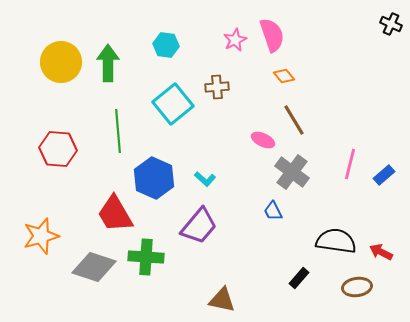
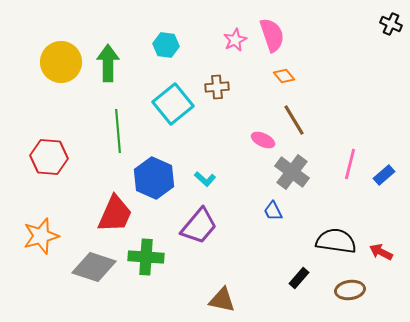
red hexagon: moved 9 px left, 8 px down
red trapezoid: rotated 126 degrees counterclockwise
brown ellipse: moved 7 px left, 3 px down
